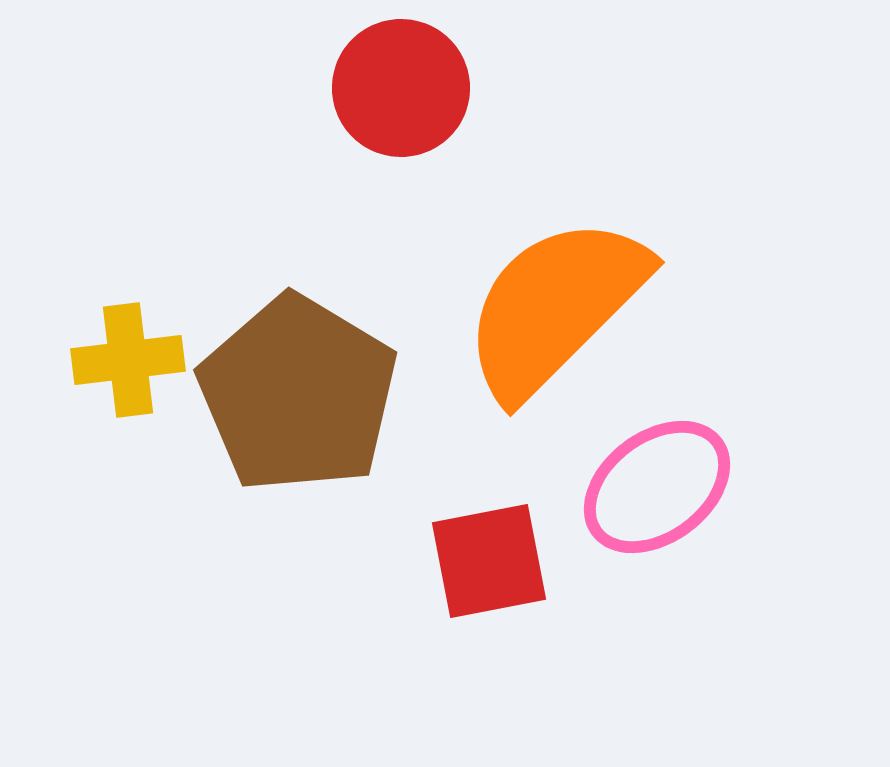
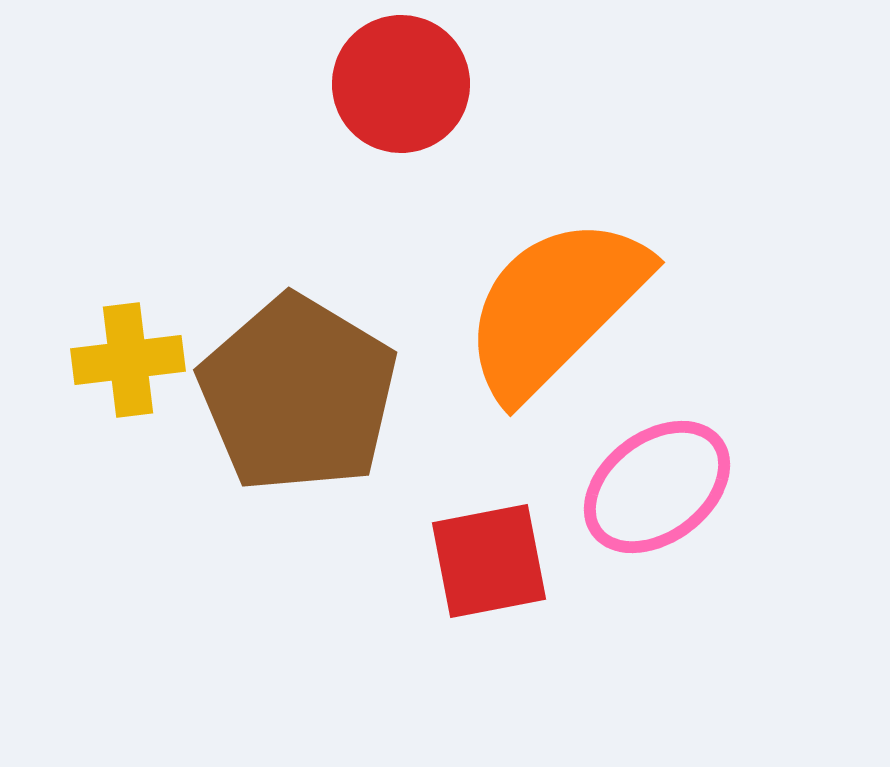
red circle: moved 4 px up
